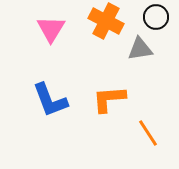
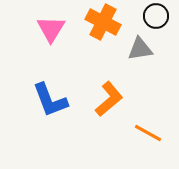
black circle: moved 1 px up
orange cross: moved 3 px left, 1 px down
orange L-shape: rotated 144 degrees clockwise
orange line: rotated 28 degrees counterclockwise
